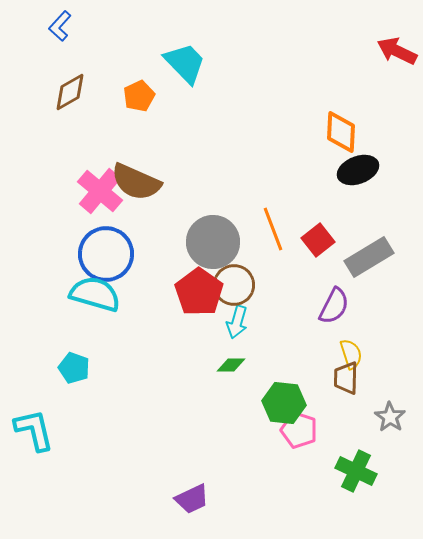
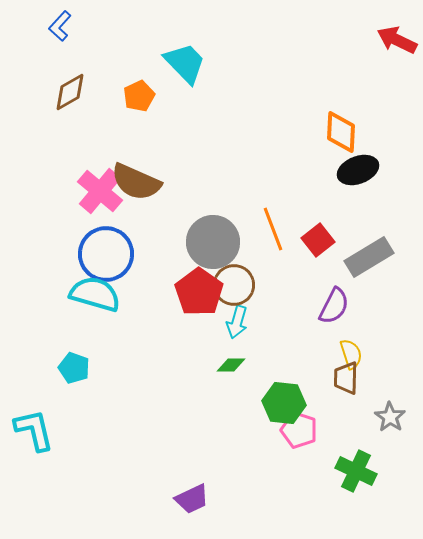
red arrow: moved 11 px up
